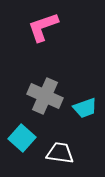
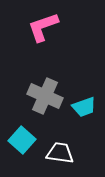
cyan trapezoid: moved 1 px left, 1 px up
cyan square: moved 2 px down
